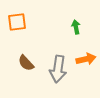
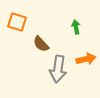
orange square: rotated 24 degrees clockwise
brown semicircle: moved 15 px right, 19 px up
